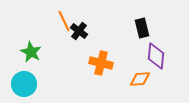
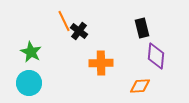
orange cross: rotated 15 degrees counterclockwise
orange diamond: moved 7 px down
cyan circle: moved 5 px right, 1 px up
